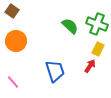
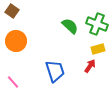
yellow rectangle: rotated 48 degrees clockwise
